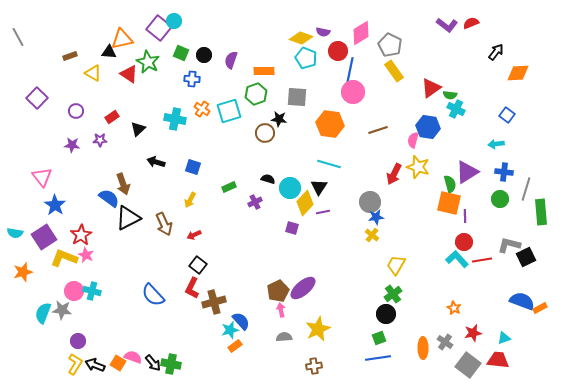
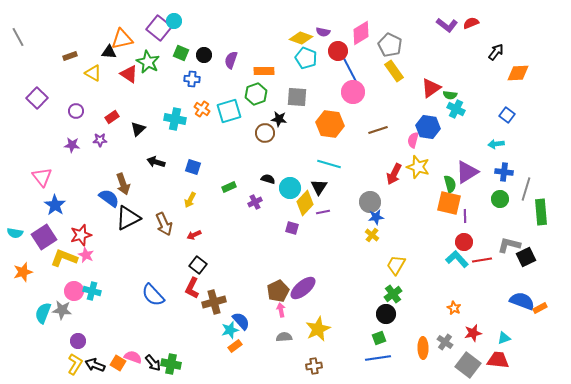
blue line at (350, 70): rotated 40 degrees counterclockwise
red star at (81, 235): rotated 15 degrees clockwise
